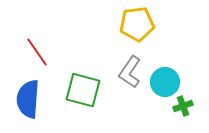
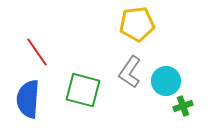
cyan circle: moved 1 px right, 1 px up
